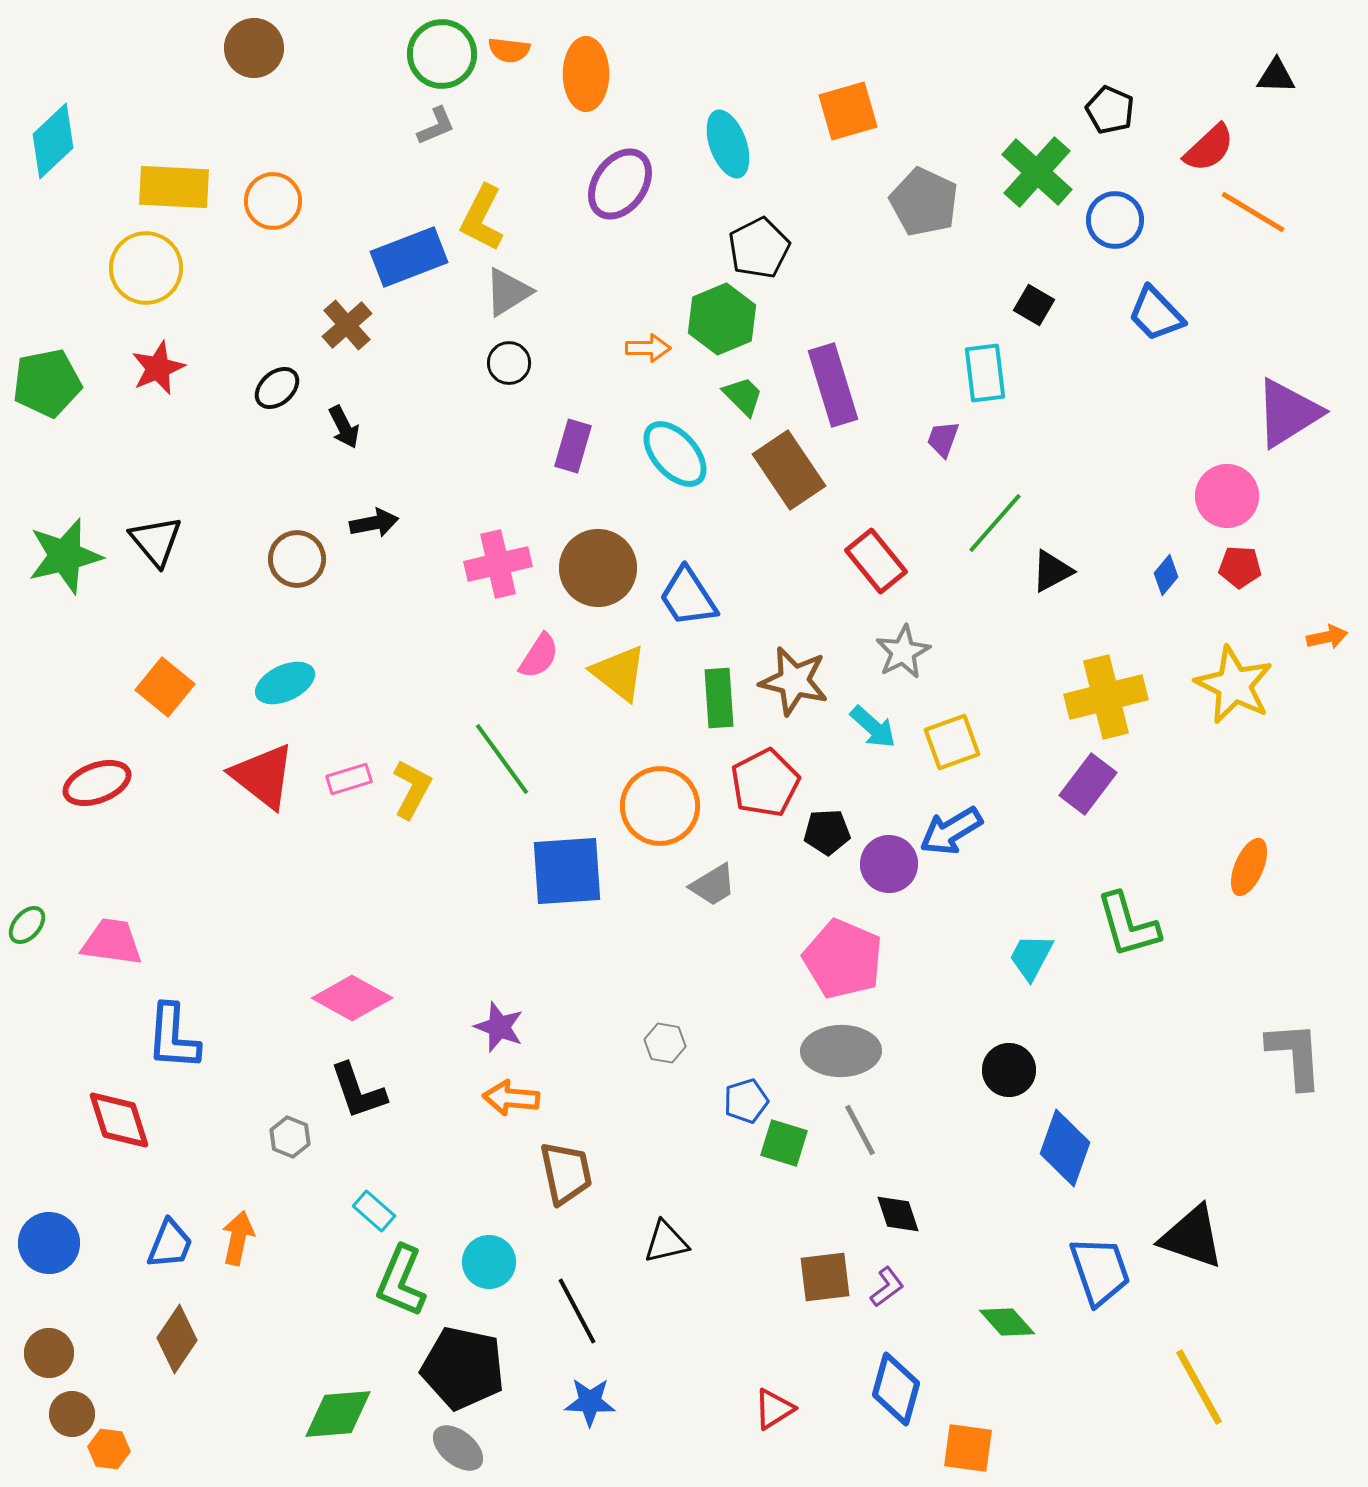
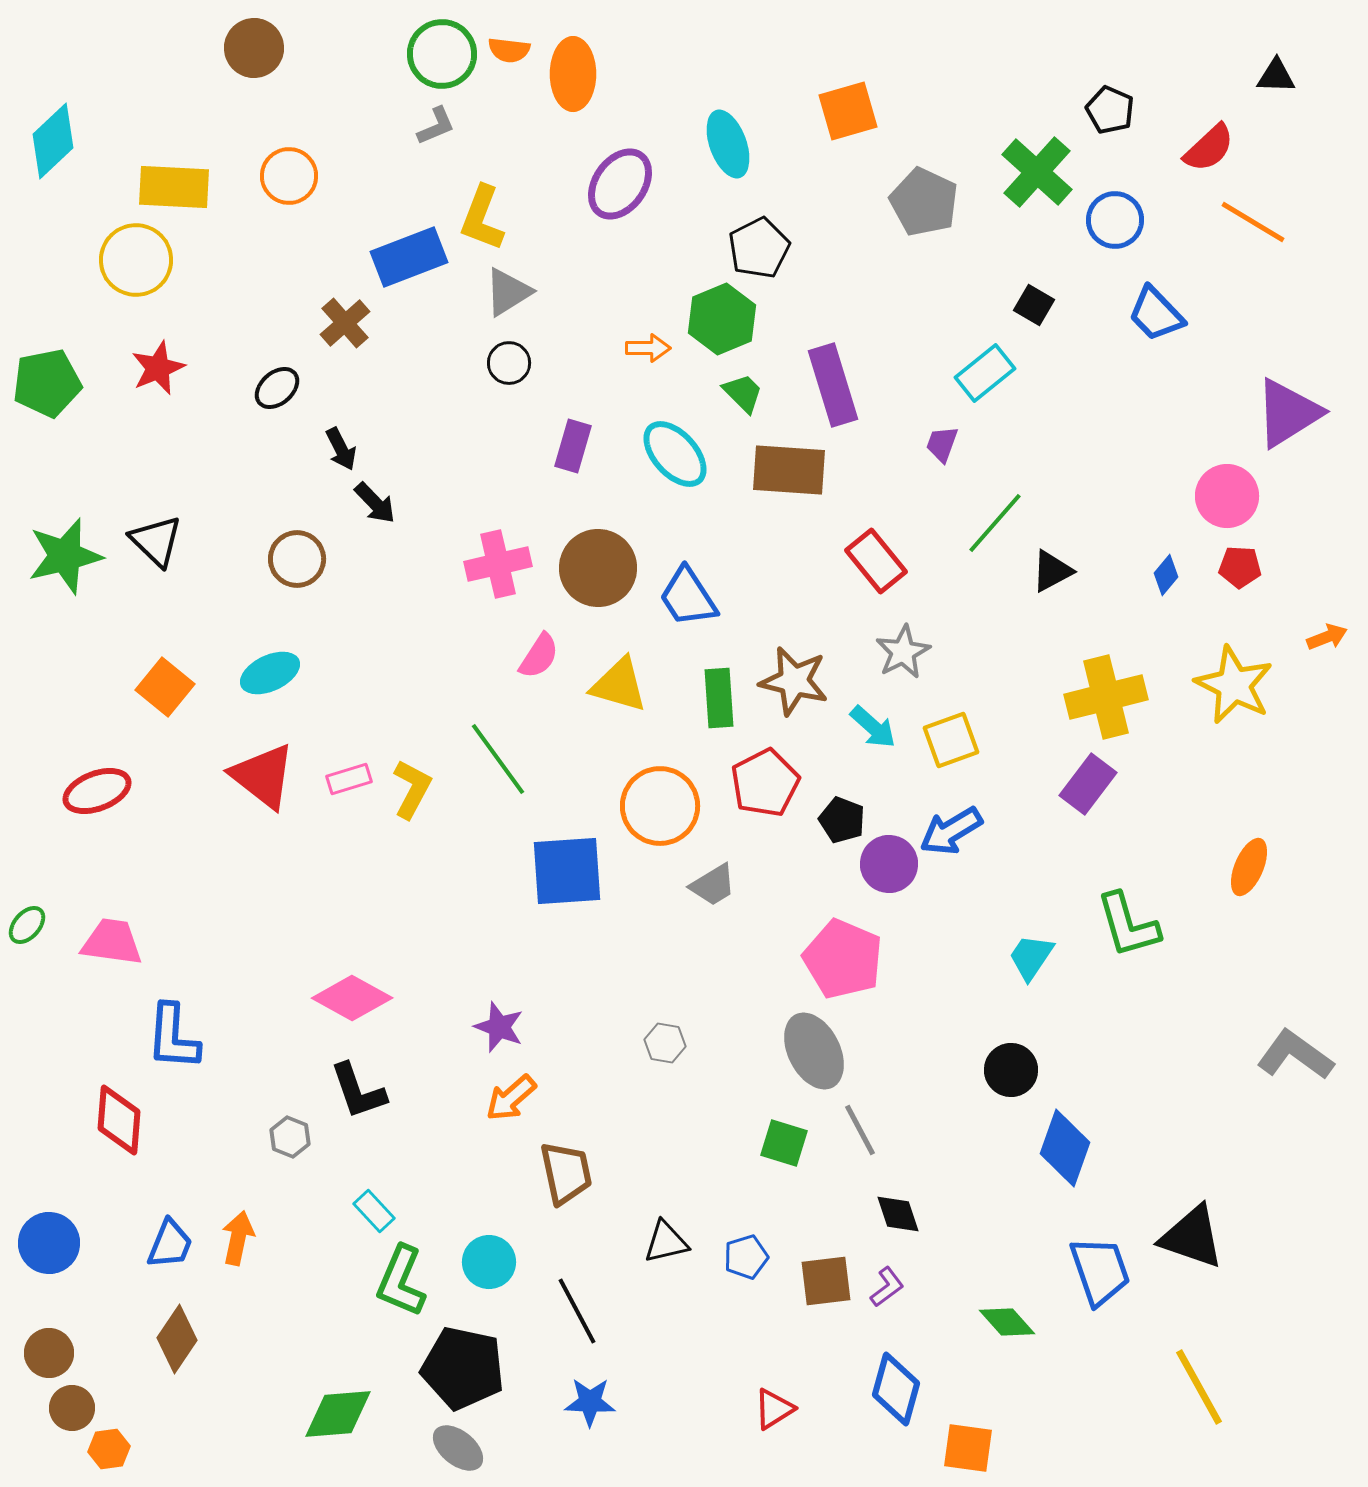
orange ellipse at (586, 74): moved 13 px left
orange circle at (273, 201): moved 16 px right, 25 px up
orange line at (1253, 212): moved 10 px down
yellow L-shape at (482, 218): rotated 6 degrees counterclockwise
yellow circle at (146, 268): moved 10 px left, 8 px up
brown cross at (347, 325): moved 2 px left, 2 px up
cyan rectangle at (985, 373): rotated 58 degrees clockwise
green trapezoid at (743, 396): moved 3 px up
black arrow at (344, 427): moved 3 px left, 22 px down
purple trapezoid at (943, 439): moved 1 px left, 5 px down
brown rectangle at (789, 470): rotated 52 degrees counterclockwise
black arrow at (374, 523): moved 1 px right, 20 px up; rotated 57 degrees clockwise
black triangle at (156, 541): rotated 6 degrees counterclockwise
orange arrow at (1327, 637): rotated 9 degrees counterclockwise
yellow triangle at (619, 673): moved 12 px down; rotated 22 degrees counterclockwise
cyan ellipse at (285, 683): moved 15 px left, 10 px up
yellow square at (952, 742): moved 1 px left, 2 px up
green line at (502, 759): moved 4 px left
red ellipse at (97, 783): moved 8 px down
black pentagon at (827, 832): moved 15 px right, 12 px up; rotated 24 degrees clockwise
cyan trapezoid at (1031, 957): rotated 6 degrees clockwise
gray ellipse at (841, 1051): moved 27 px left; rotated 64 degrees clockwise
gray L-shape at (1295, 1055): rotated 50 degrees counterclockwise
black circle at (1009, 1070): moved 2 px right
orange arrow at (511, 1098): rotated 46 degrees counterclockwise
blue pentagon at (746, 1101): moved 156 px down
red diamond at (119, 1120): rotated 22 degrees clockwise
cyan rectangle at (374, 1211): rotated 6 degrees clockwise
brown square at (825, 1277): moved 1 px right, 4 px down
brown circle at (72, 1414): moved 6 px up
orange hexagon at (109, 1449): rotated 15 degrees counterclockwise
